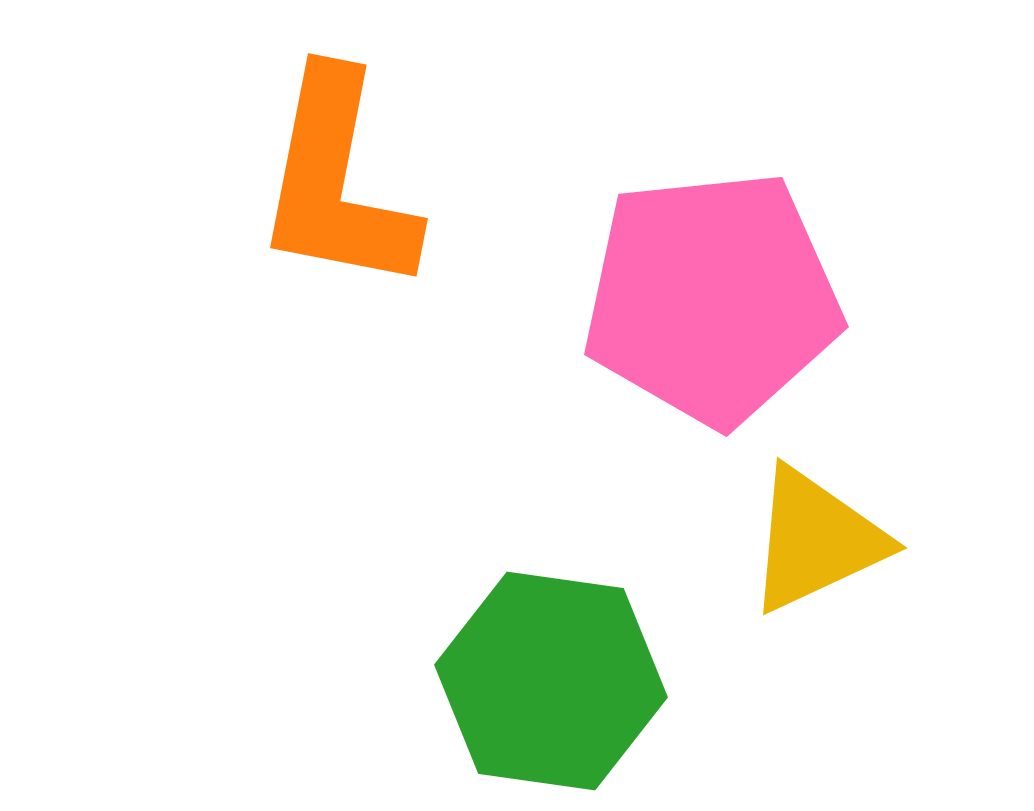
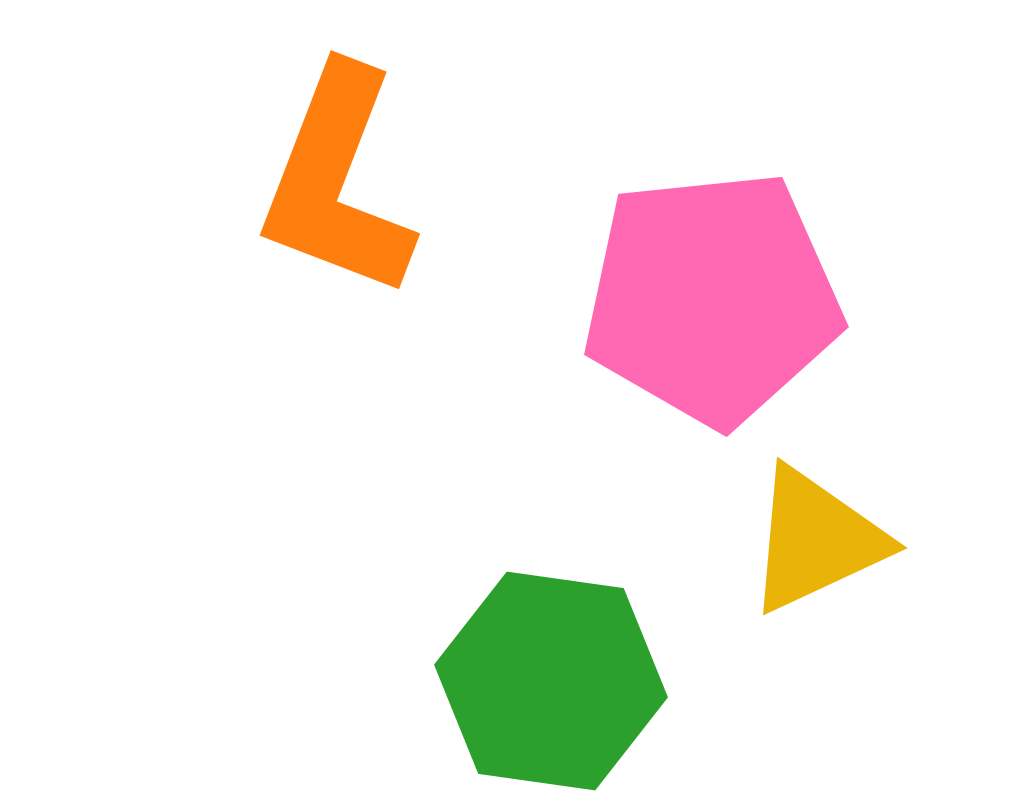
orange L-shape: rotated 10 degrees clockwise
